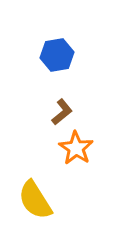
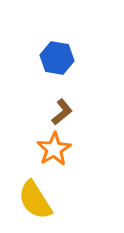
blue hexagon: moved 3 px down; rotated 20 degrees clockwise
orange star: moved 22 px left, 1 px down; rotated 8 degrees clockwise
